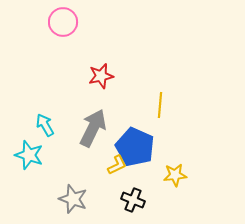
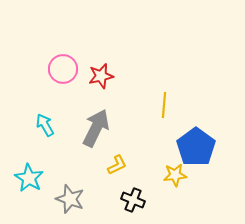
pink circle: moved 47 px down
yellow line: moved 4 px right
gray arrow: moved 3 px right
blue pentagon: moved 61 px right; rotated 12 degrees clockwise
cyan star: moved 23 px down; rotated 12 degrees clockwise
gray star: moved 3 px left
